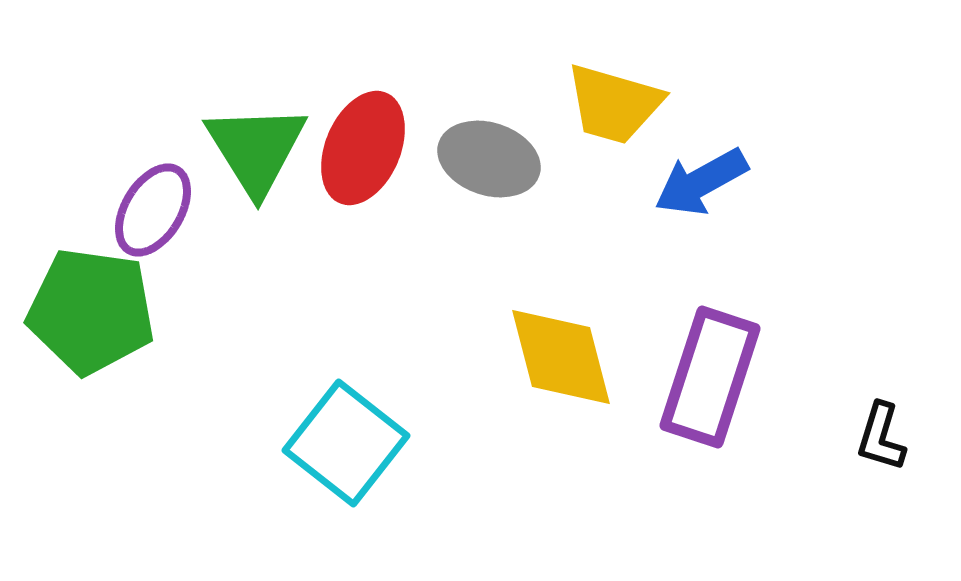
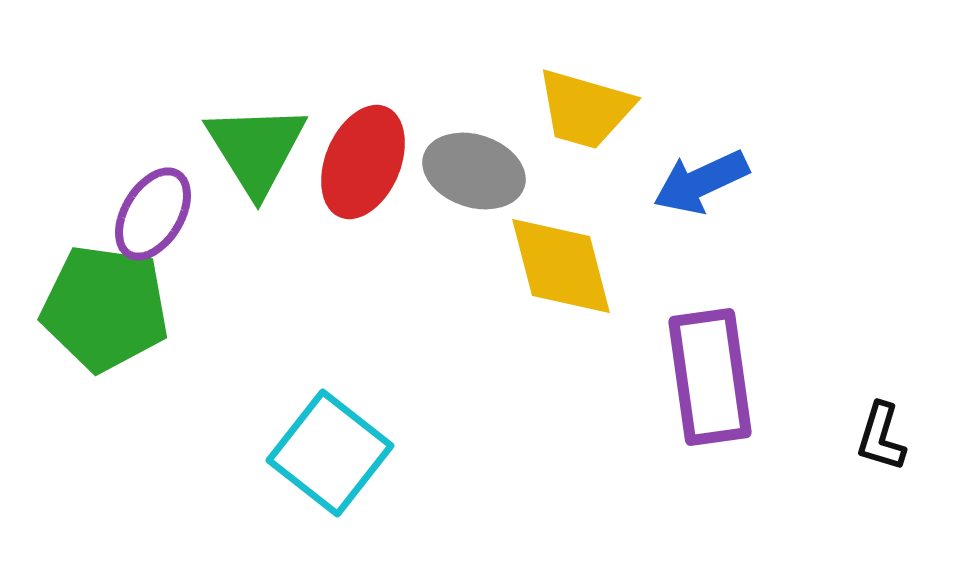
yellow trapezoid: moved 29 px left, 5 px down
red ellipse: moved 14 px down
gray ellipse: moved 15 px left, 12 px down
blue arrow: rotated 4 degrees clockwise
purple ellipse: moved 4 px down
green pentagon: moved 14 px right, 3 px up
yellow diamond: moved 91 px up
purple rectangle: rotated 26 degrees counterclockwise
cyan square: moved 16 px left, 10 px down
